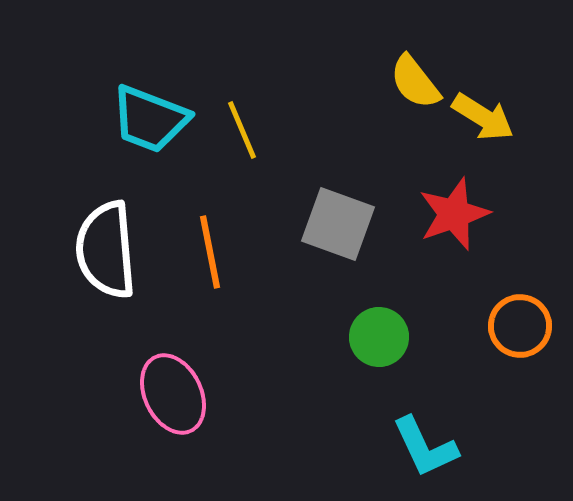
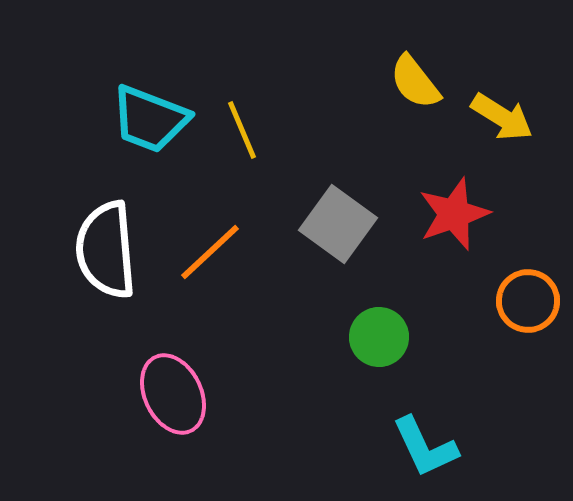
yellow arrow: moved 19 px right
gray square: rotated 16 degrees clockwise
orange line: rotated 58 degrees clockwise
orange circle: moved 8 px right, 25 px up
